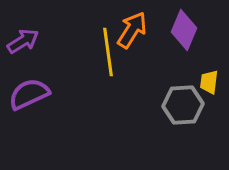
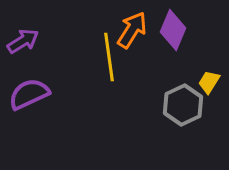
purple diamond: moved 11 px left
yellow line: moved 1 px right, 5 px down
yellow trapezoid: rotated 25 degrees clockwise
gray hexagon: rotated 21 degrees counterclockwise
